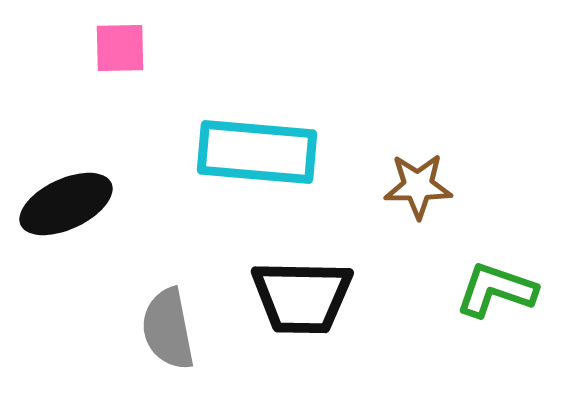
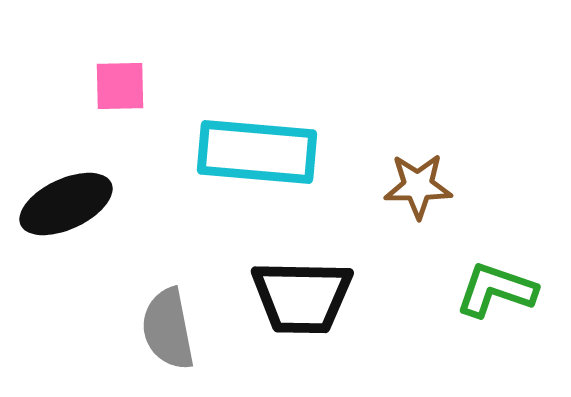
pink square: moved 38 px down
